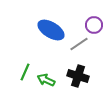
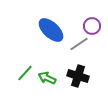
purple circle: moved 2 px left, 1 px down
blue ellipse: rotated 12 degrees clockwise
green line: moved 1 px down; rotated 18 degrees clockwise
green arrow: moved 1 px right, 2 px up
